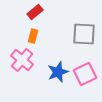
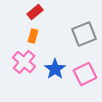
gray square: rotated 25 degrees counterclockwise
pink cross: moved 2 px right, 2 px down
blue star: moved 3 px left, 3 px up; rotated 15 degrees counterclockwise
